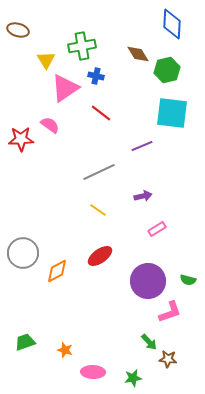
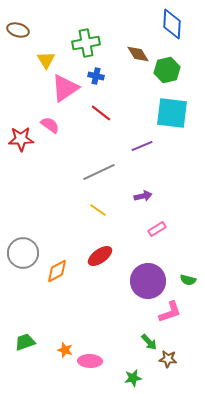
green cross: moved 4 px right, 3 px up
pink ellipse: moved 3 px left, 11 px up
